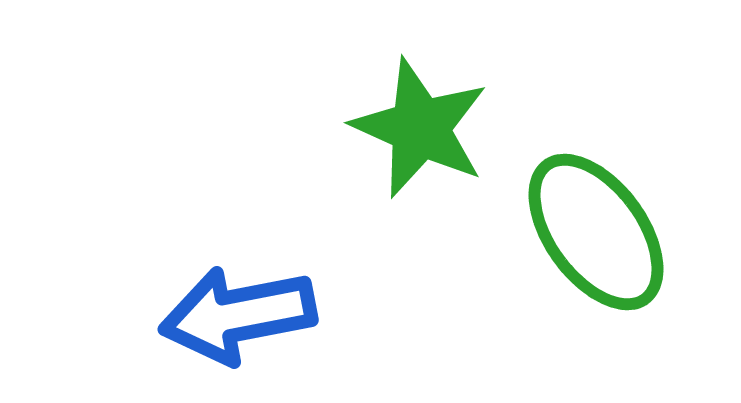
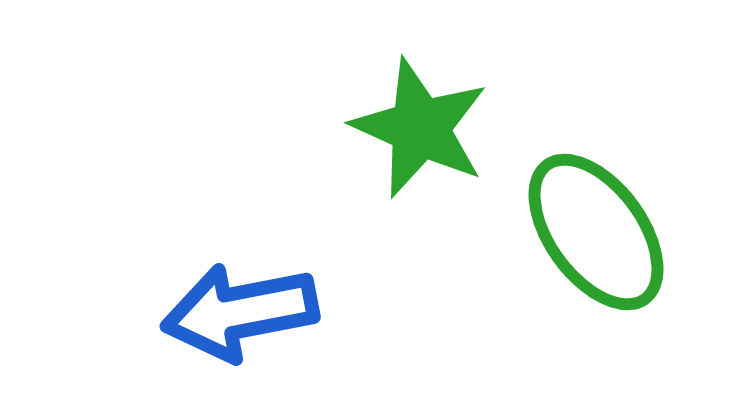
blue arrow: moved 2 px right, 3 px up
